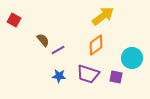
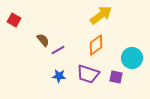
yellow arrow: moved 2 px left, 1 px up
